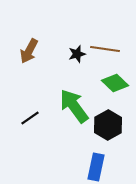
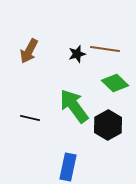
black line: rotated 48 degrees clockwise
blue rectangle: moved 28 px left
